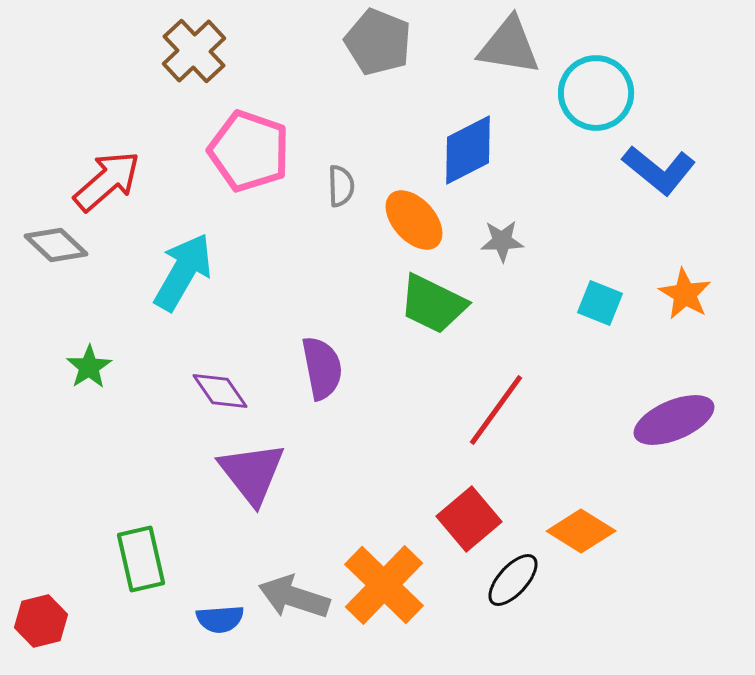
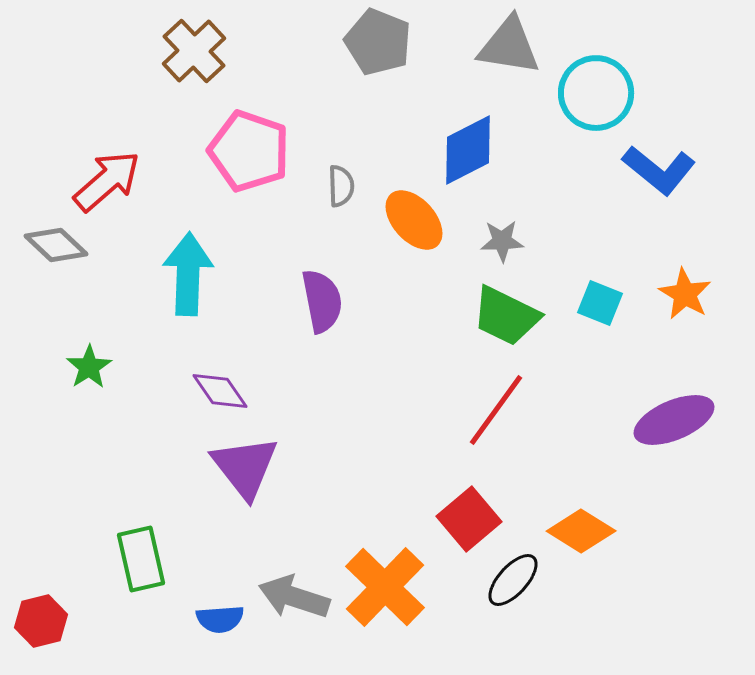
cyan arrow: moved 5 px right, 2 px down; rotated 28 degrees counterclockwise
green trapezoid: moved 73 px right, 12 px down
purple semicircle: moved 67 px up
purple triangle: moved 7 px left, 6 px up
orange cross: moved 1 px right, 2 px down
